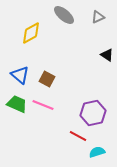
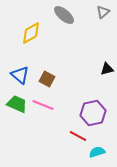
gray triangle: moved 5 px right, 5 px up; rotated 16 degrees counterclockwise
black triangle: moved 14 px down; rotated 48 degrees counterclockwise
